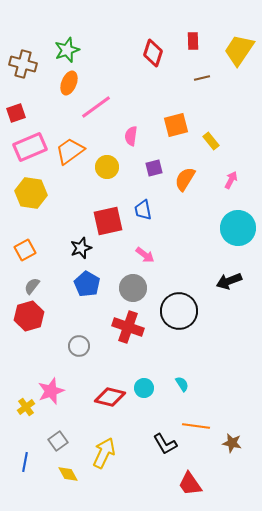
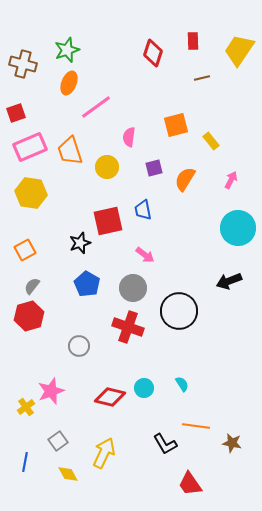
pink semicircle at (131, 136): moved 2 px left, 1 px down
orange trapezoid at (70, 151): rotated 72 degrees counterclockwise
black star at (81, 248): moved 1 px left, 5 px up
